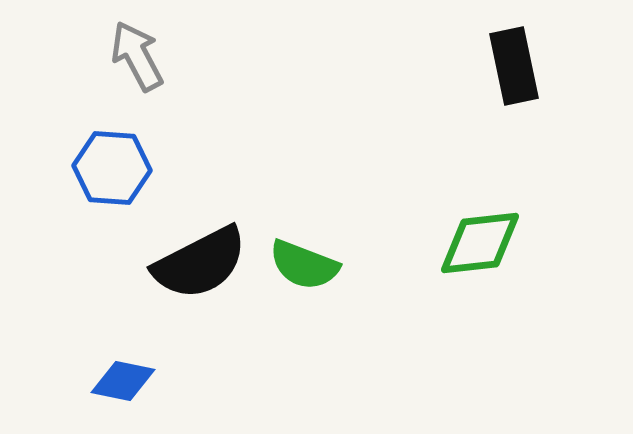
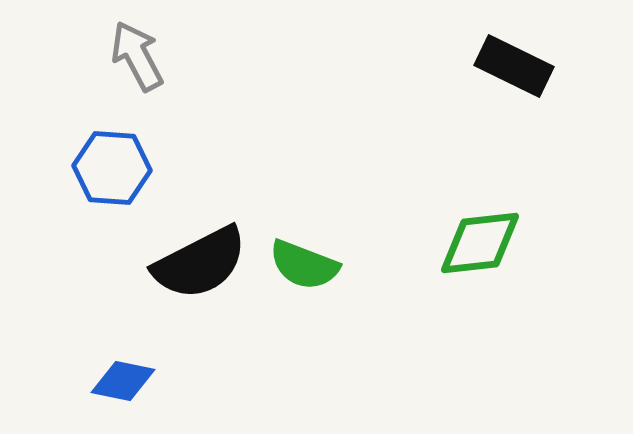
black rectangle: rotated 52 degrees counterclockwise
